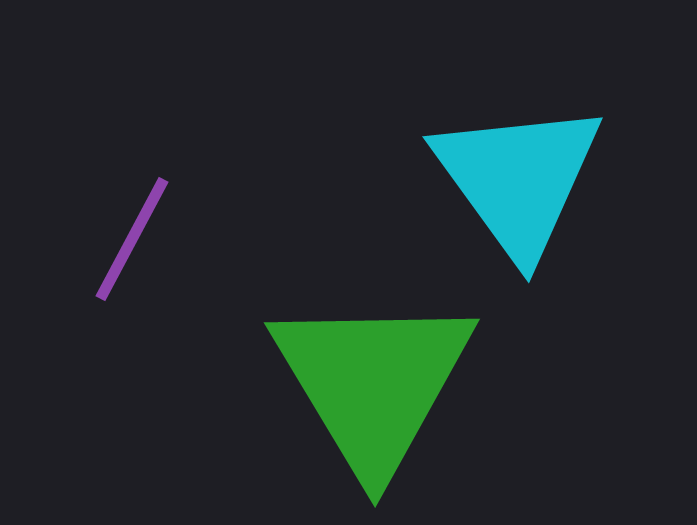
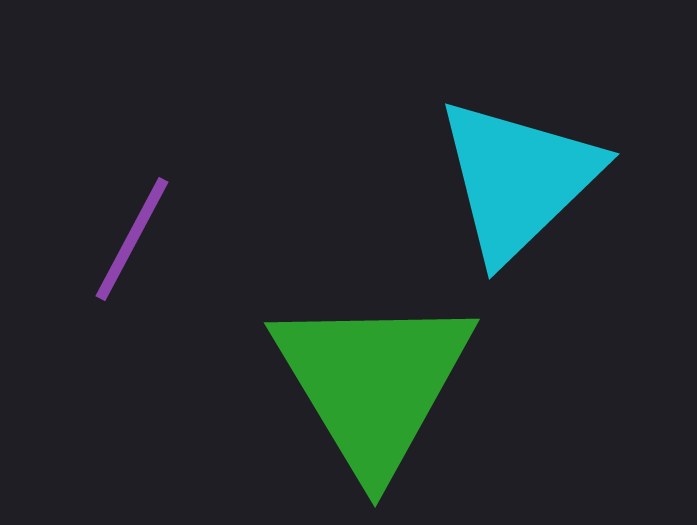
cyan triangle: rotated 22 degrees clockwise
